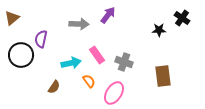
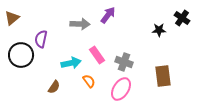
gray arrow: moved 1 px right
pink ellipse: moved 7 px right, 4 px up
